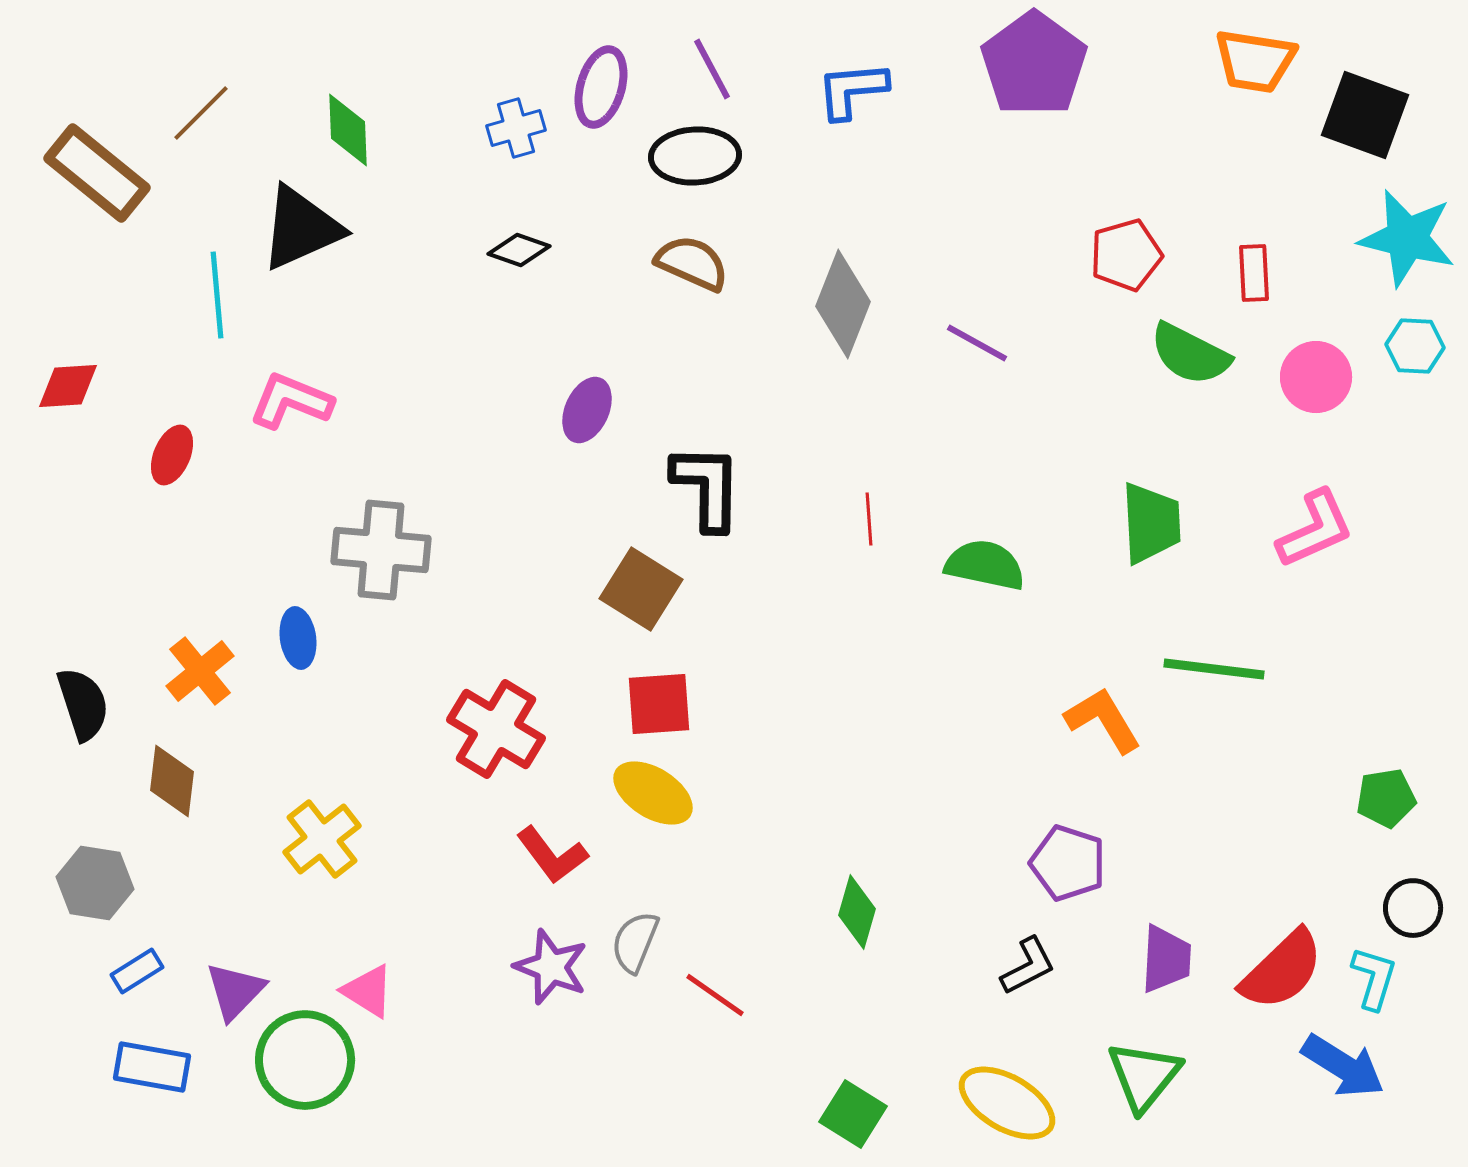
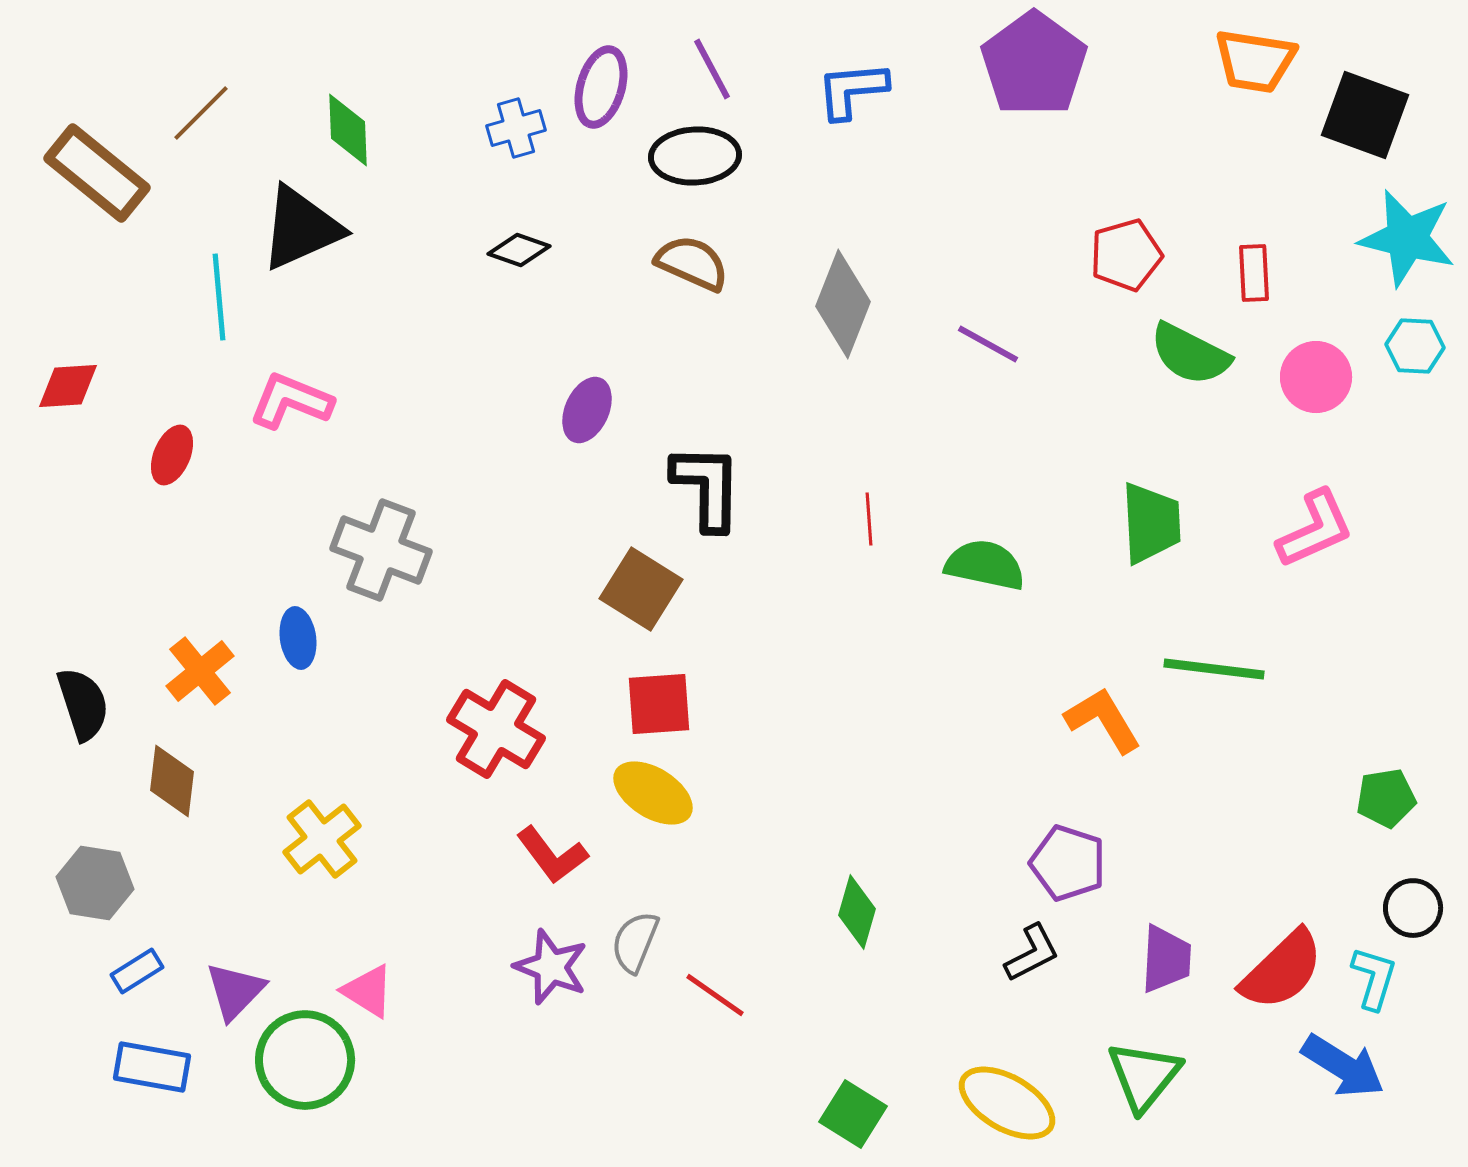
cyan line at (217, 295): moved 2 px right, 2 px down
purple line at (977, 343): moved 11 px right, 1 px down
gray cross at (381, 550): rotated 16 degrees clockwise
black L-shape at (1028, 966): moved 4 px right, 13 px up
